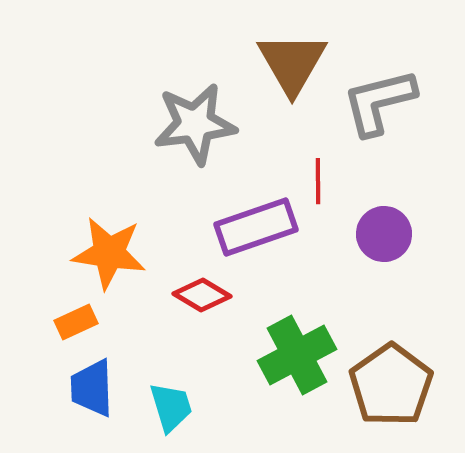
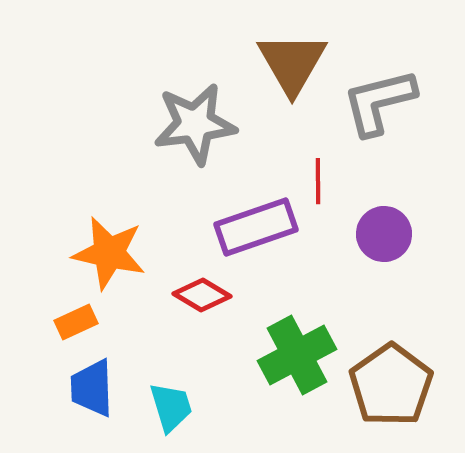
orange star: rotated 4 degrees clockwise
